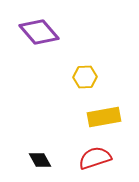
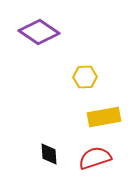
purple diamond: rotated 15 degrees counterclockwise
black diamond: moved 9 px right, 6 px up; rotated 25 degrees clockwise
